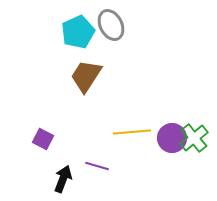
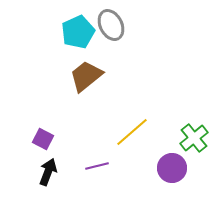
brown trapezoid: rotated 18 degrees clockwise
yellow line: rotated 36 degrees counterclockwise
purple circle: moved 30 px down
purple line: rotated 30 degrees counterclockwise
black arrow: moved 15 px left, 7 px up
